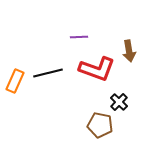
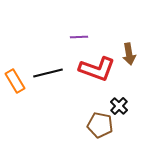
brown arrow: moved 3 px down
orange rectangle: rotated 55 degrees counterclockwise
black cross: moved 4 px down
